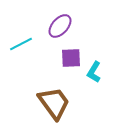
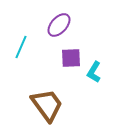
purple ellipse: moved 1 px left, 1 px up
cyan line: moved 3 px down; rotated 40 degrees counterclockwise
brown trapezoid: moved 7 px left, 2 px down
